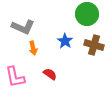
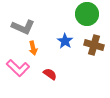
pink L-shape: moved 3 px right, 9 px up; rotated 35 degrees counterclockwise
